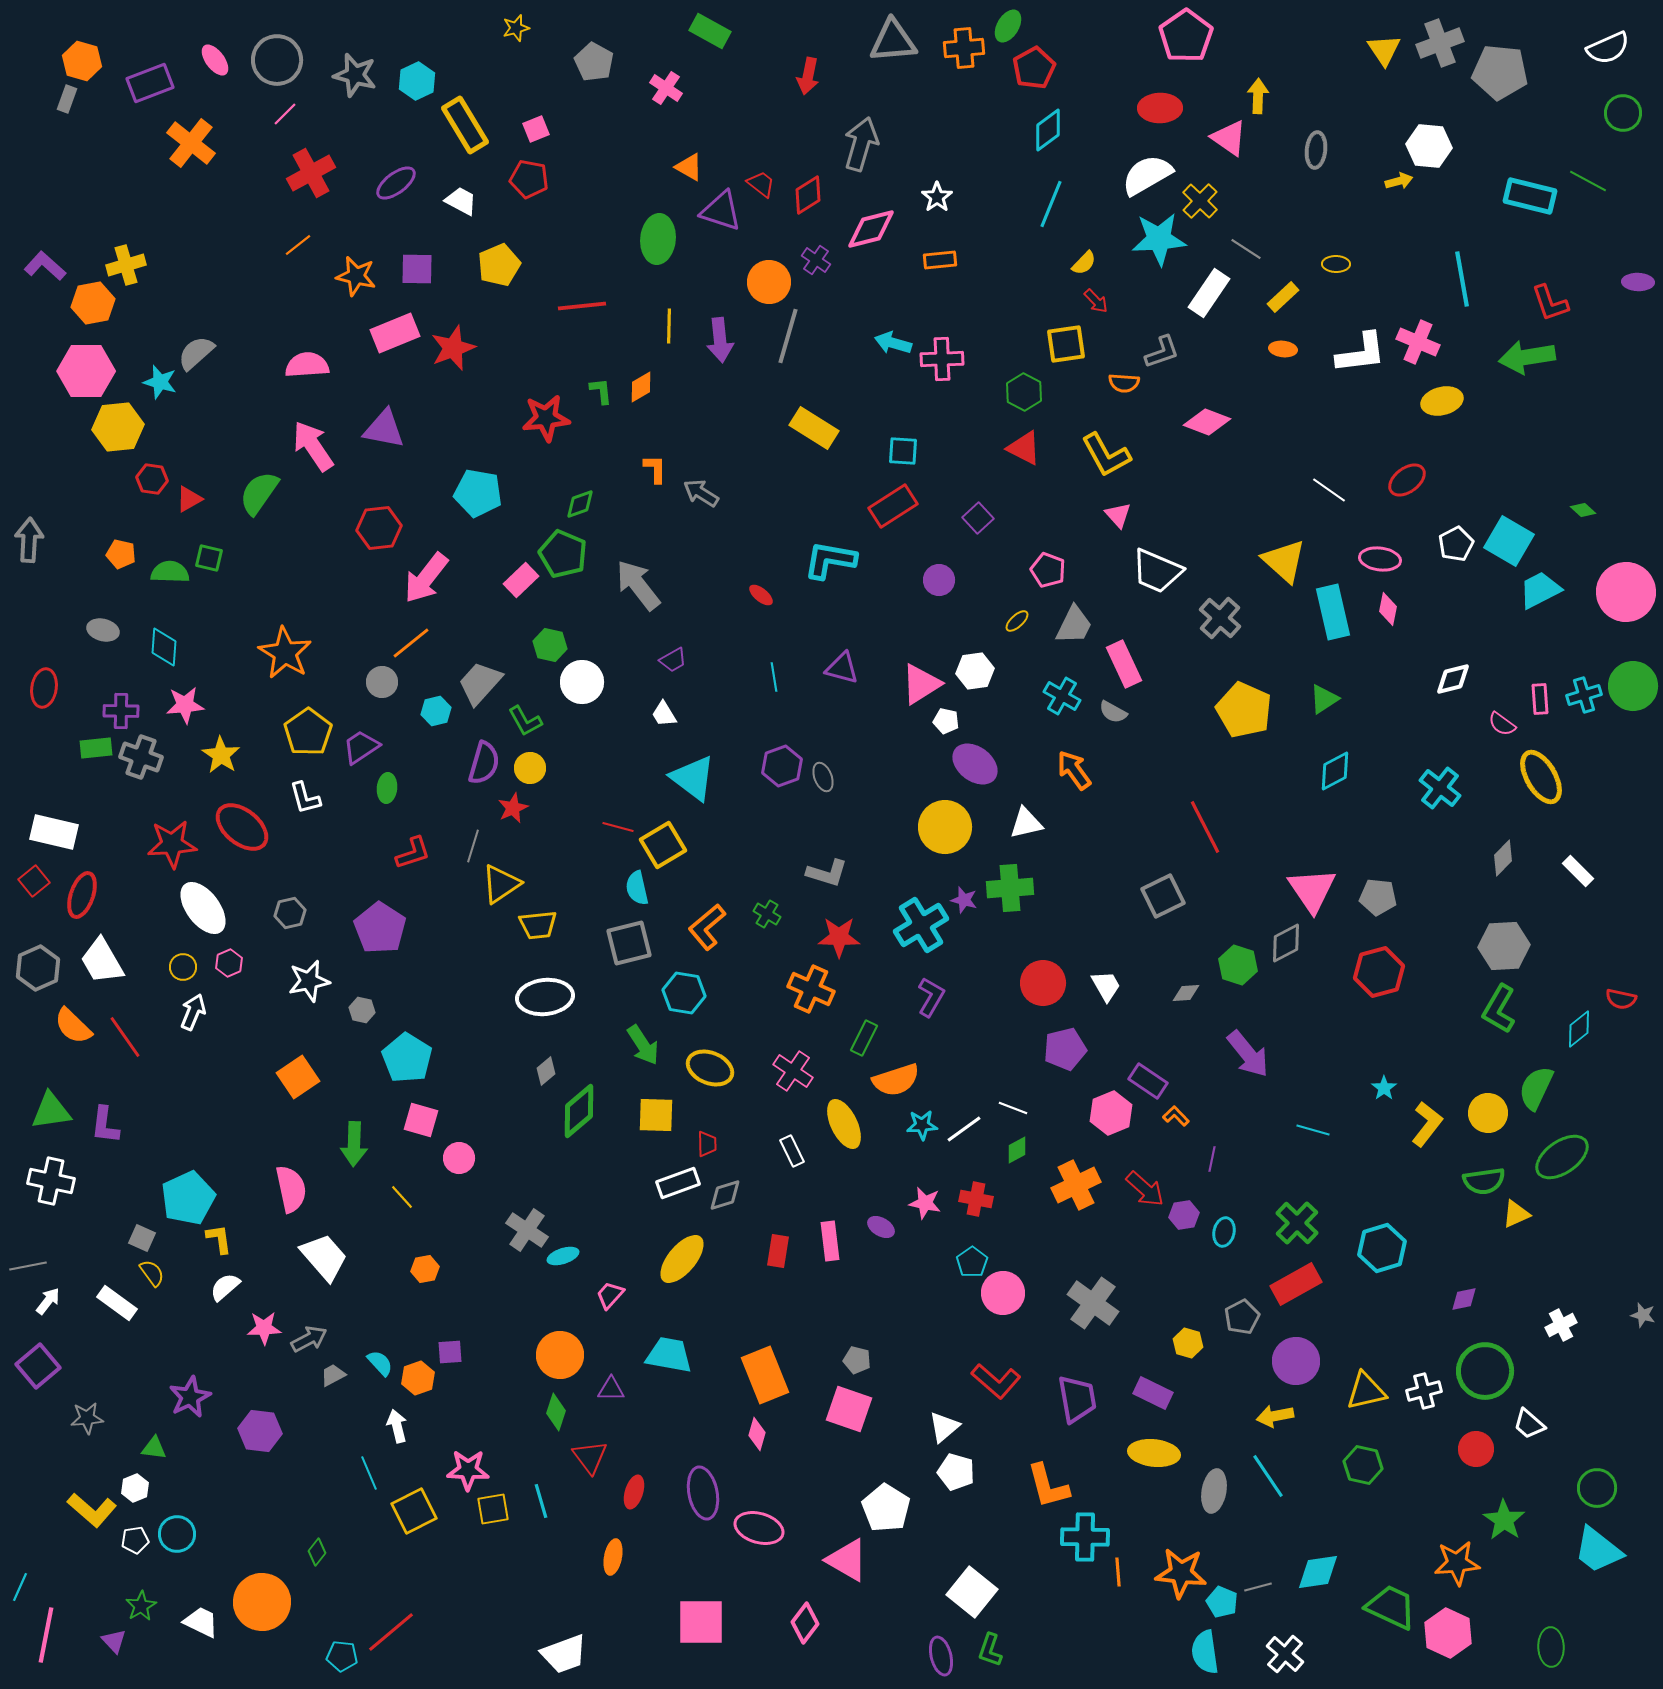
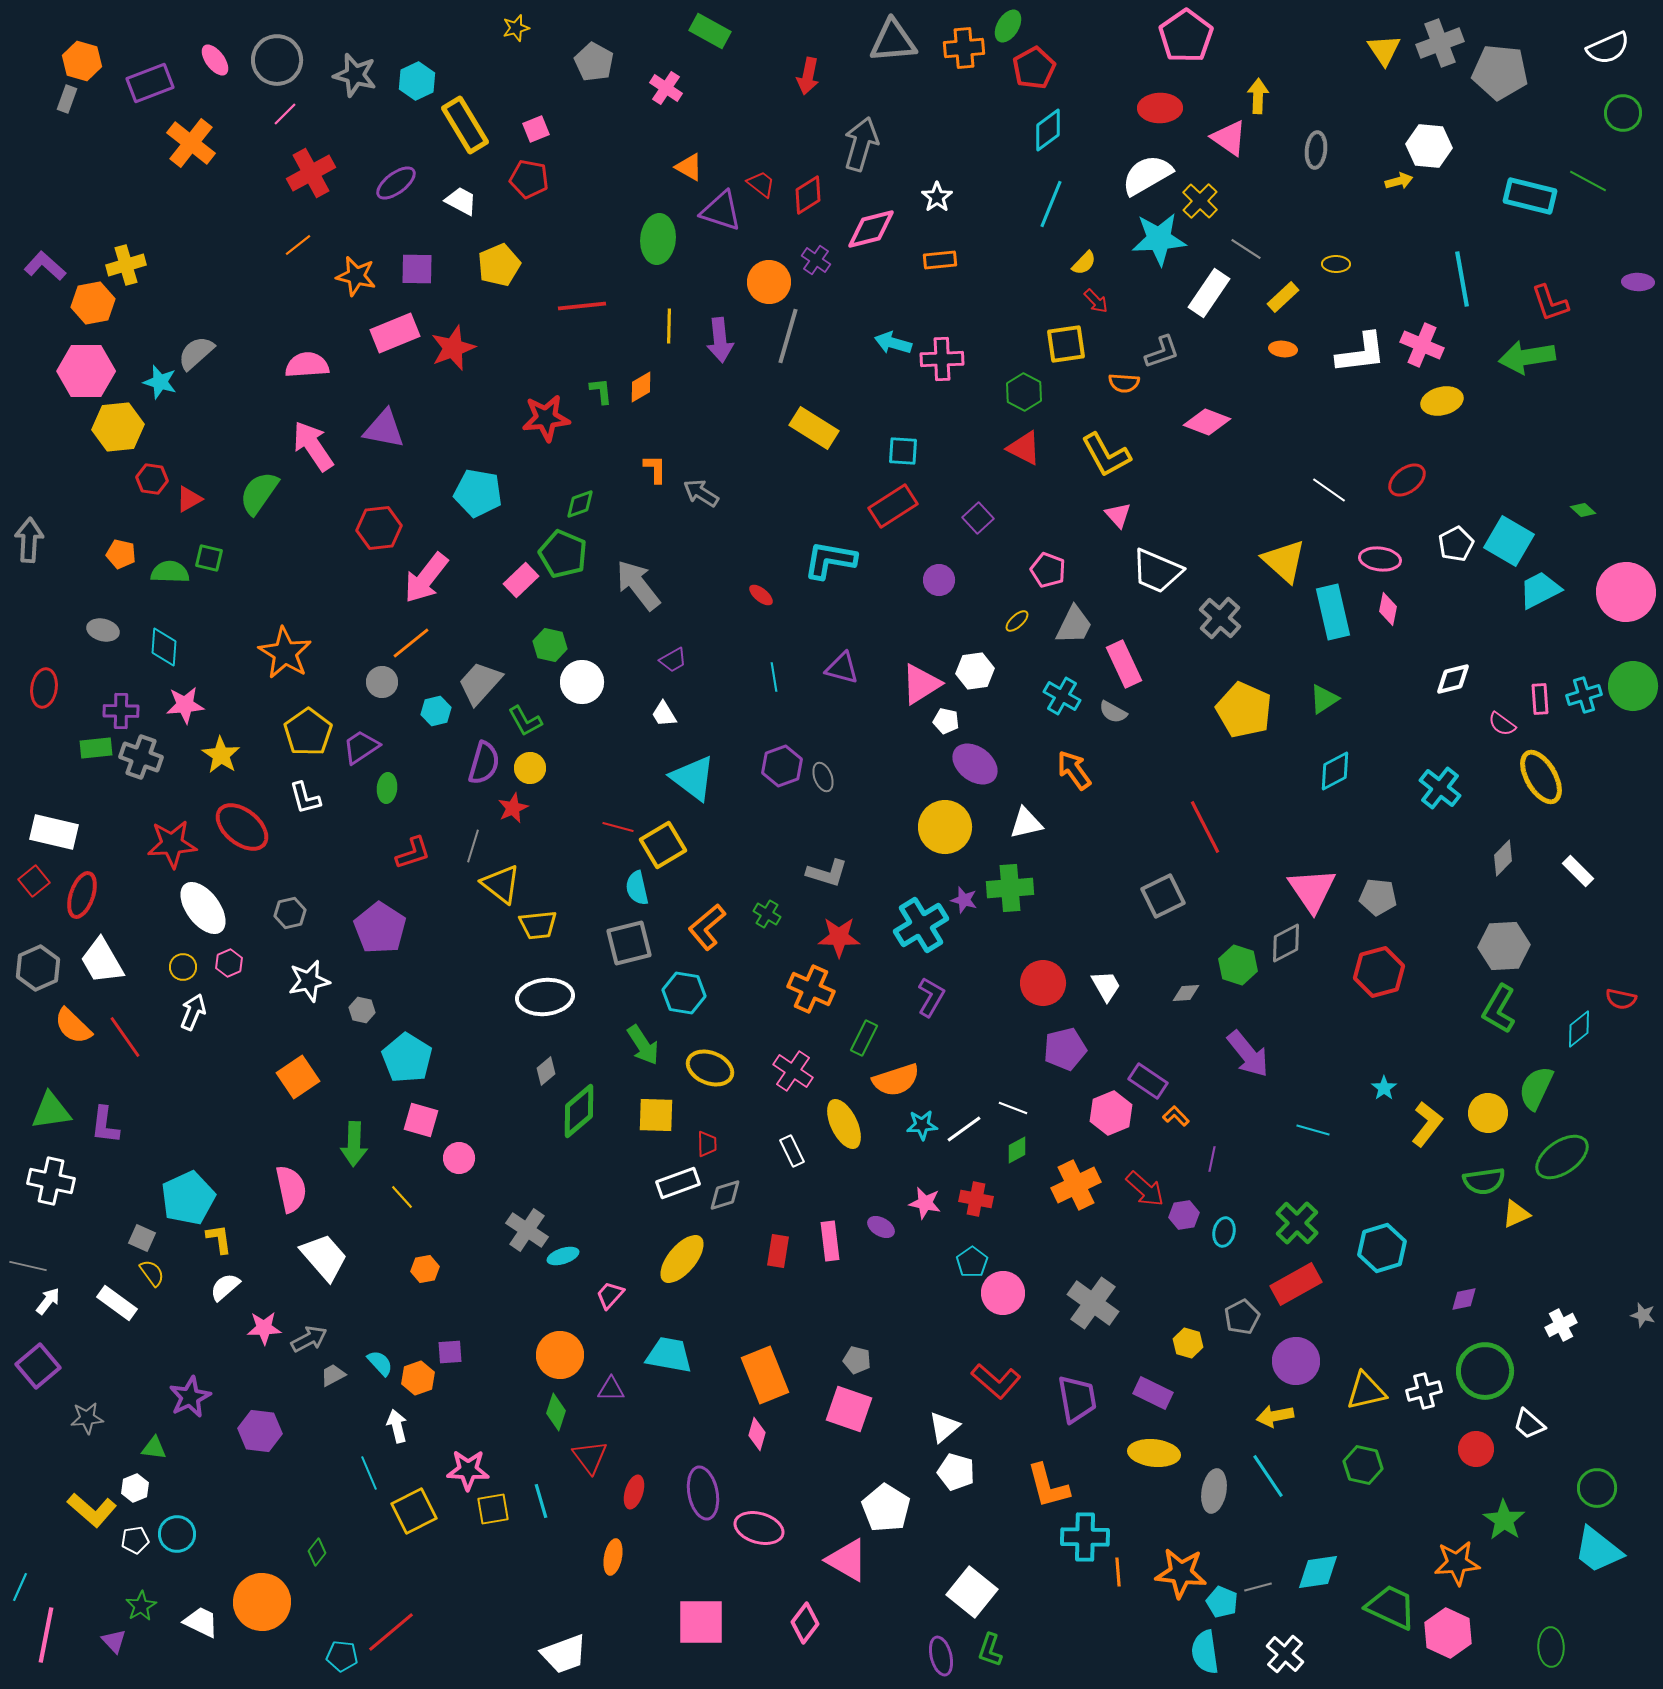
pink cross at (1418, 342): moved 4 px right, 3 px down
yellow triangle at (501, 884): rotated 48 degrees counterclockwise
gray line at (28, 1266): rotated 24 degrees clockwise
